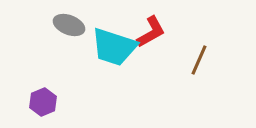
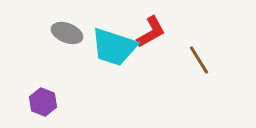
gray ellipse: moved 2 px left, 8 px down
brown line: rotated 56 degrees counterclockwise
purple hexagon: rotated 16 degrees counterclockwise
